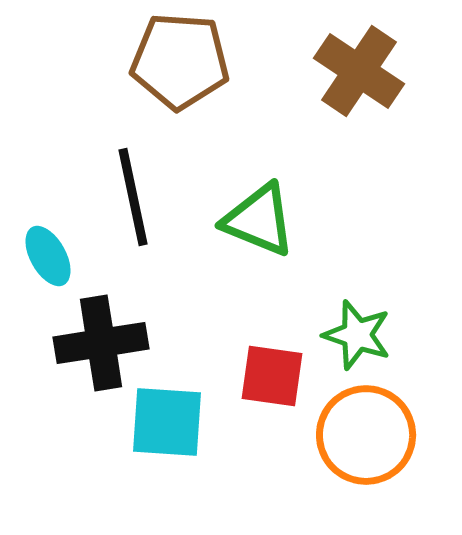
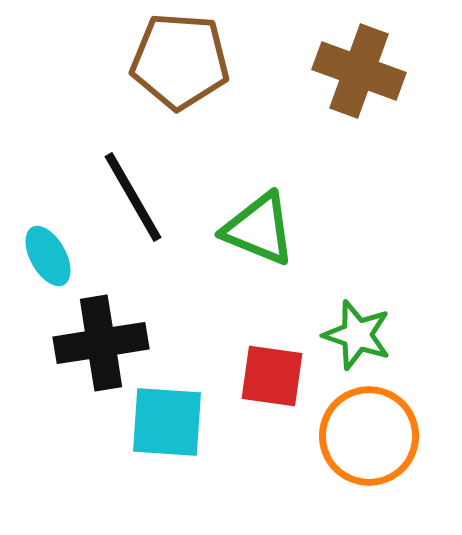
brown cross: rotated 14 degrees counterclockwise
black line: rotated 18 degrees counterclockwise
green triangle: moved 9 px down
orange circle: moved 3 px right, 1 px down
